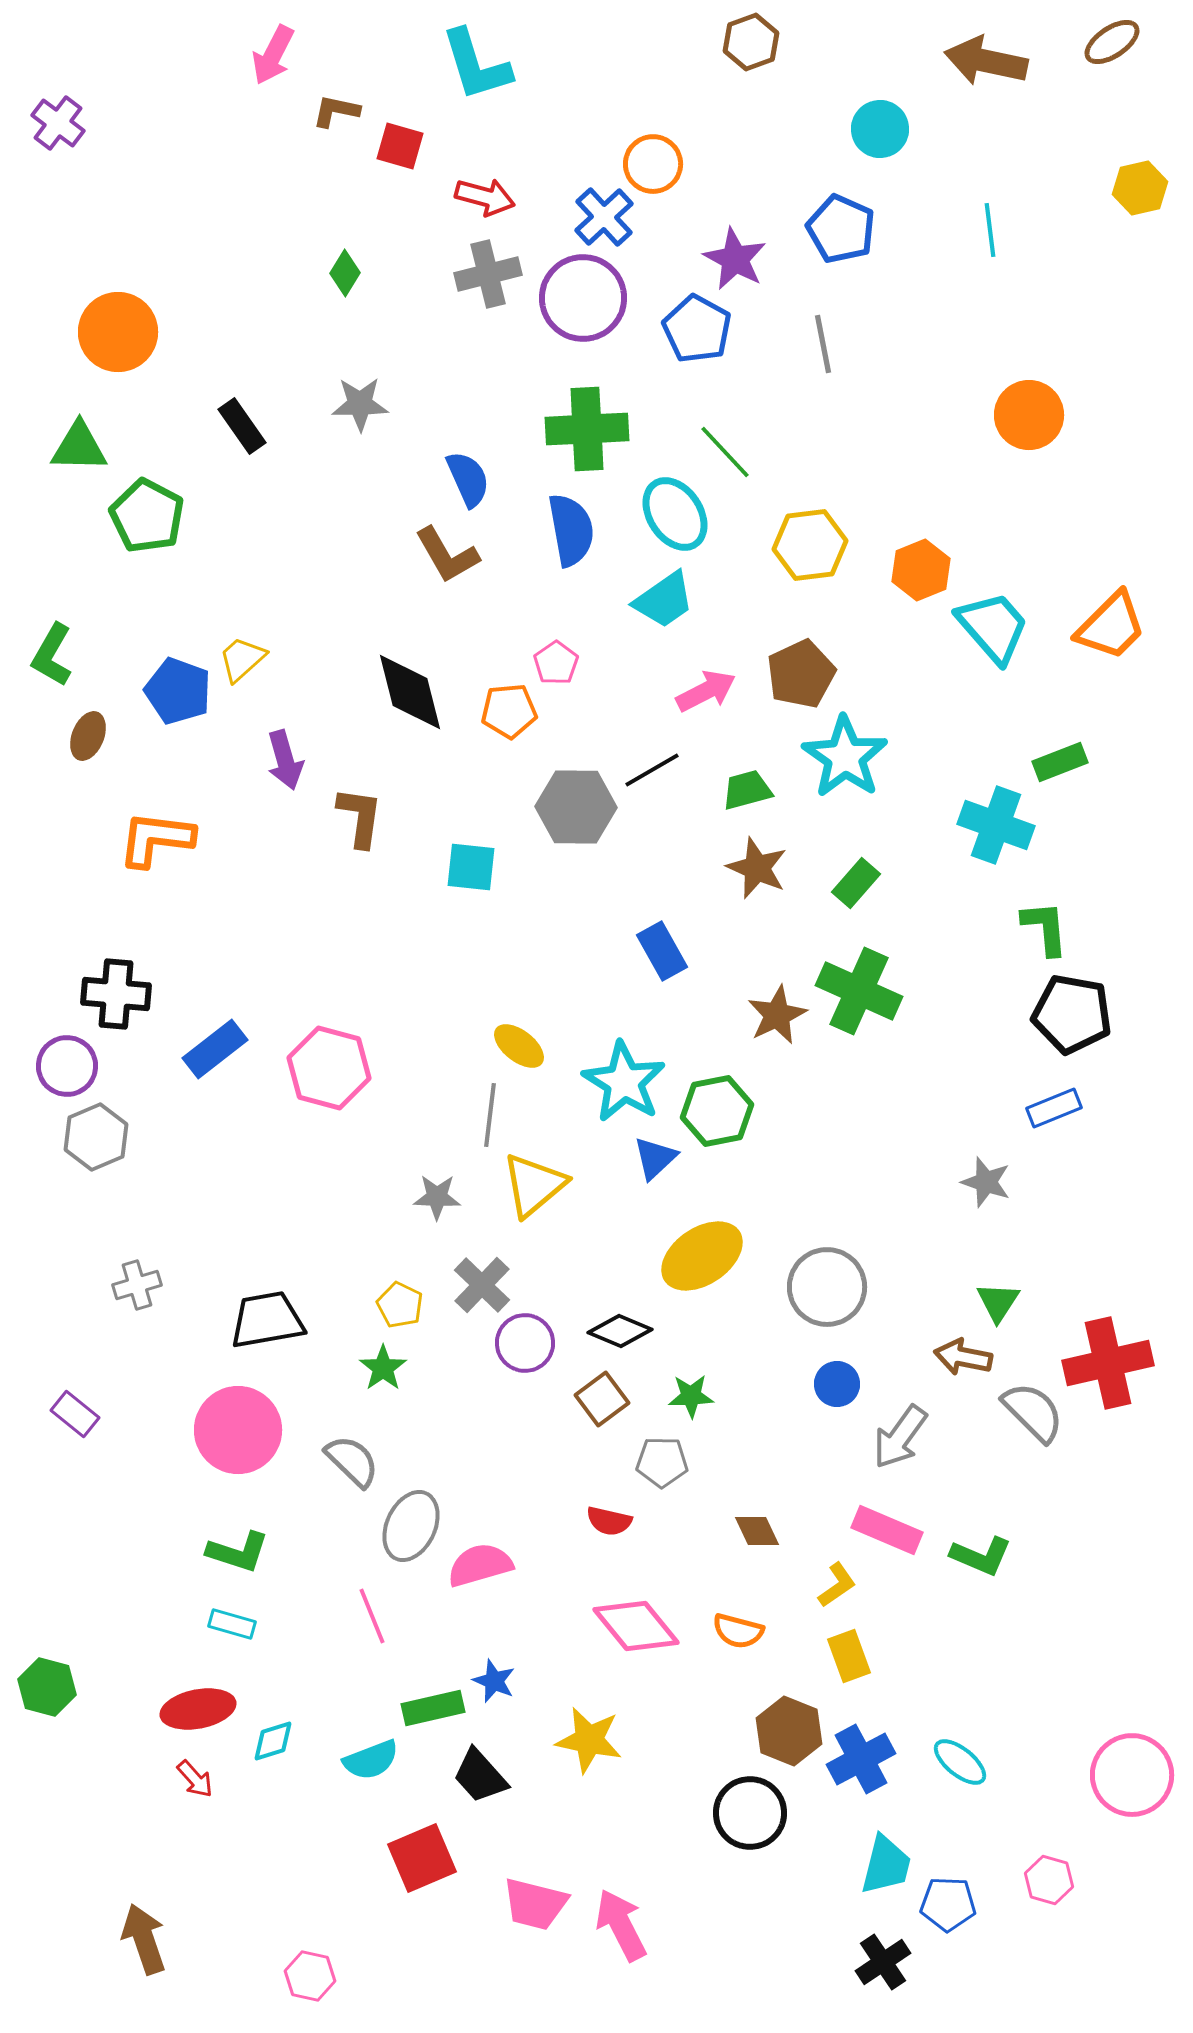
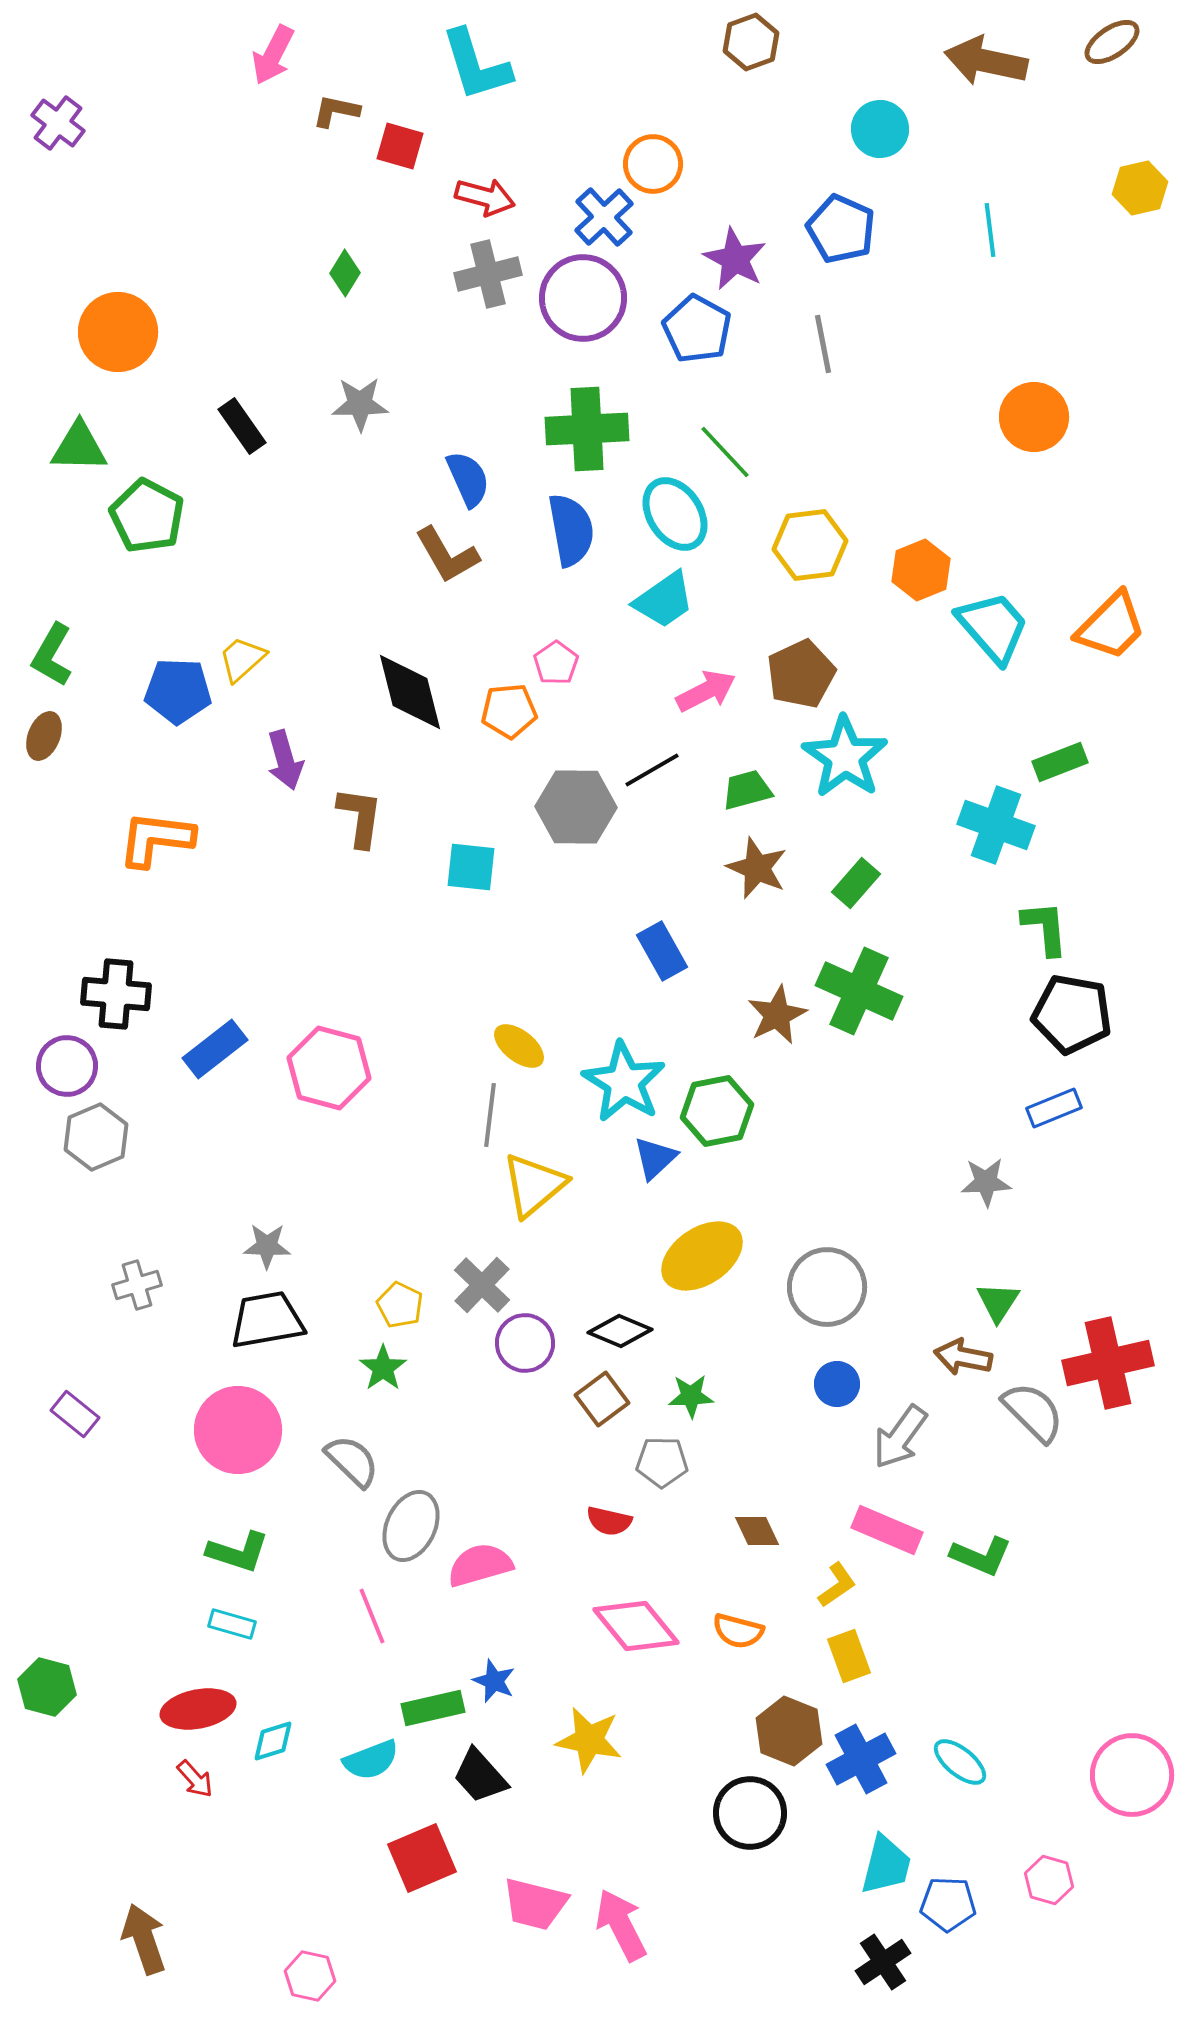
orange circle at (1029, 415): moved 5 px right, 2 px down
blue pentagon at (178, 691): rotated 18 degrees counterclockwise
brown ellipse at (88, 736): moved 44 px left
gray star at (986, 1182): rotated 21 degrees counterclockwise
gray star at (437, 1197): moved 170 px left, 49 px down
